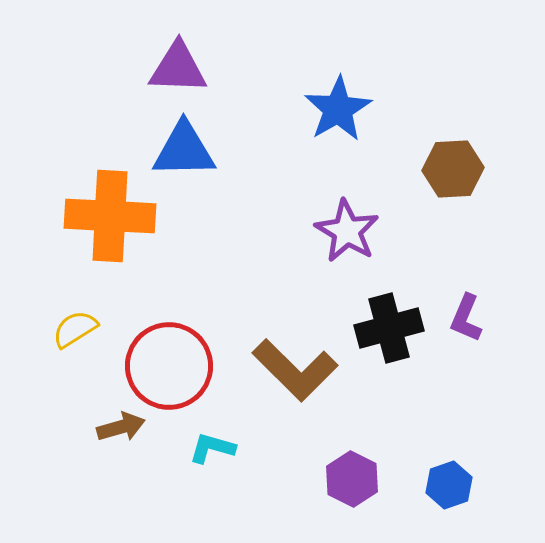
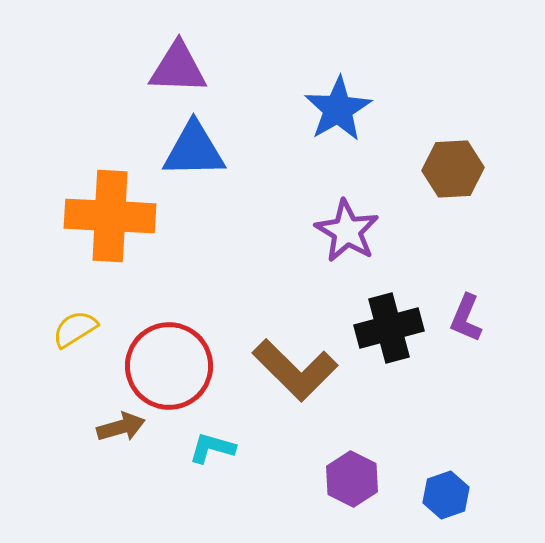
blue triangle: moved 10 px right
blue hexagon: moved 3 px left, 10 px down
